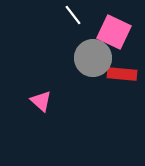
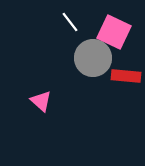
white line: moved 3 px left, 7 px down
red rectangle: moved 4 px right, 2 px down
